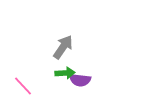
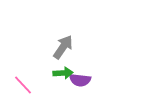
green arrow: moved 2 px left
pink line: moved 1 px up
